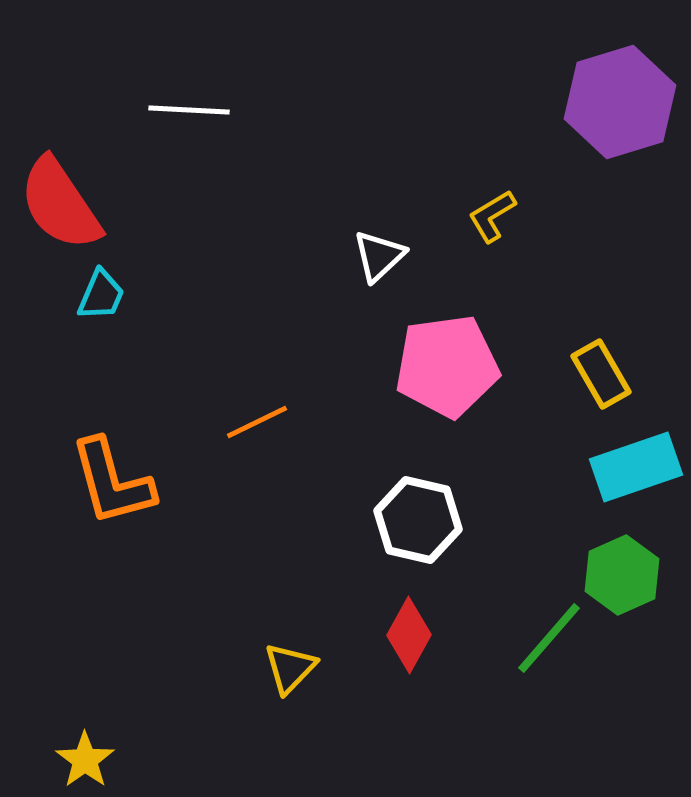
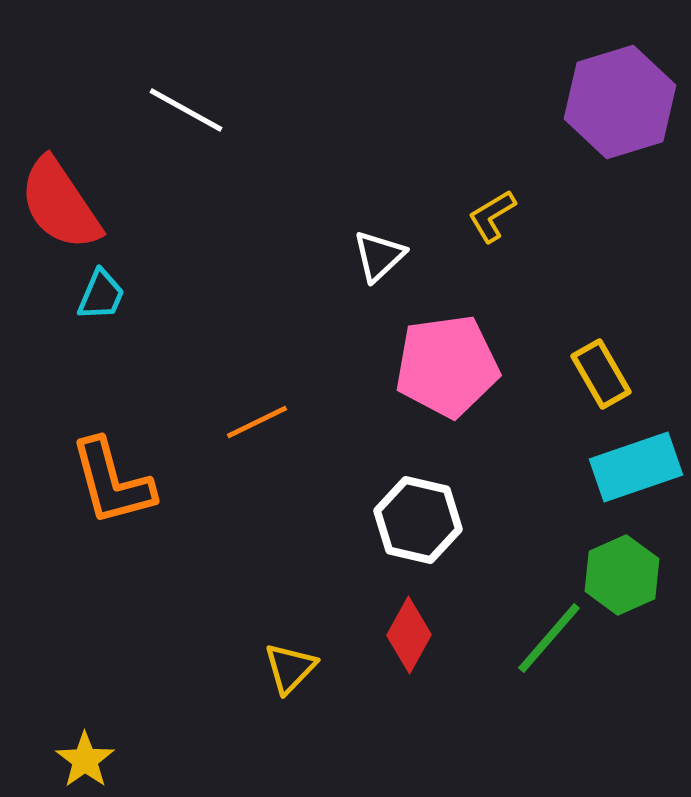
white line: moved 3 px left; rotated 26 degrees clockwise
